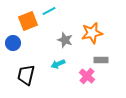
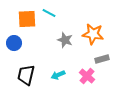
cyan line: moved 2 px down; rotated 56 degrees clockwise
orange square: moved 1 px left, 2 px up; rotated 18 degrees clockwise
orange star: moved 1 px right, 1 px down; rotated 20 degrees clockwise
blue circle: moved 1 px right
gray rectangle: moved 1 px right, 1 px up; rotated 16 degrees counterclockwise
cyan arrow: moved 11 px down
